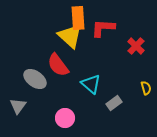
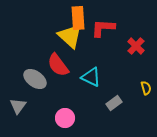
cyan triangle: moved 7 px up; rotated 15 degrees counterclockwise
